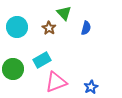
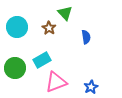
green triangle: moved 1 px right
blue semicircle: moved 9 px down; rotated 24 degrees counterclockwise
green circle: moved 2 px right, 1 px up
